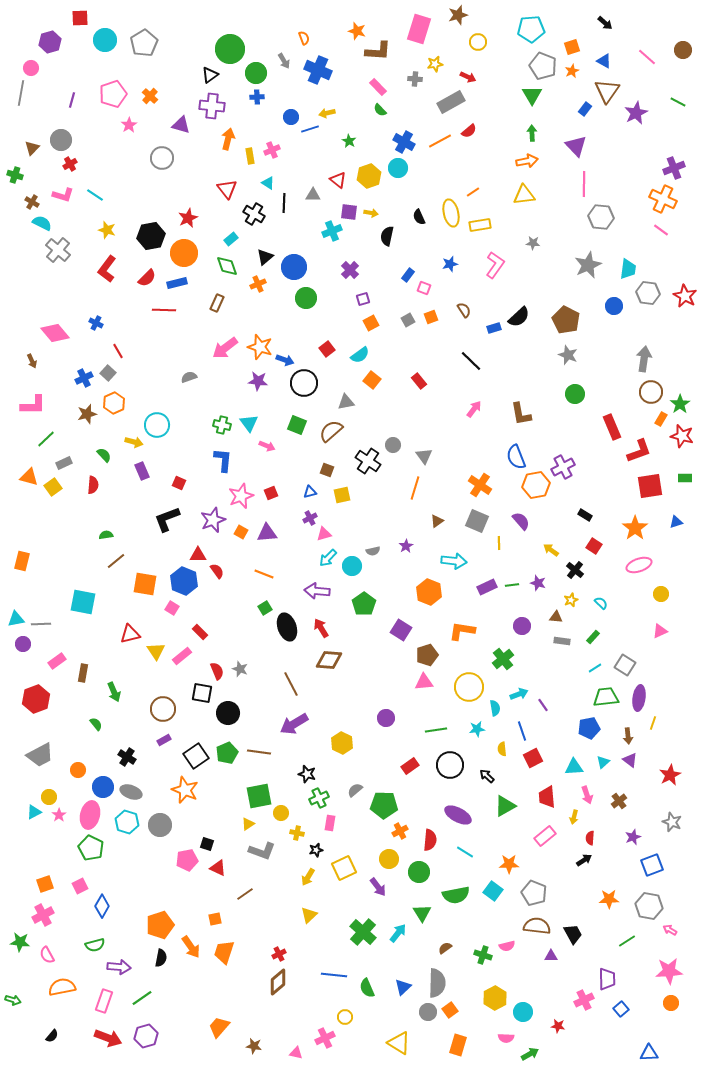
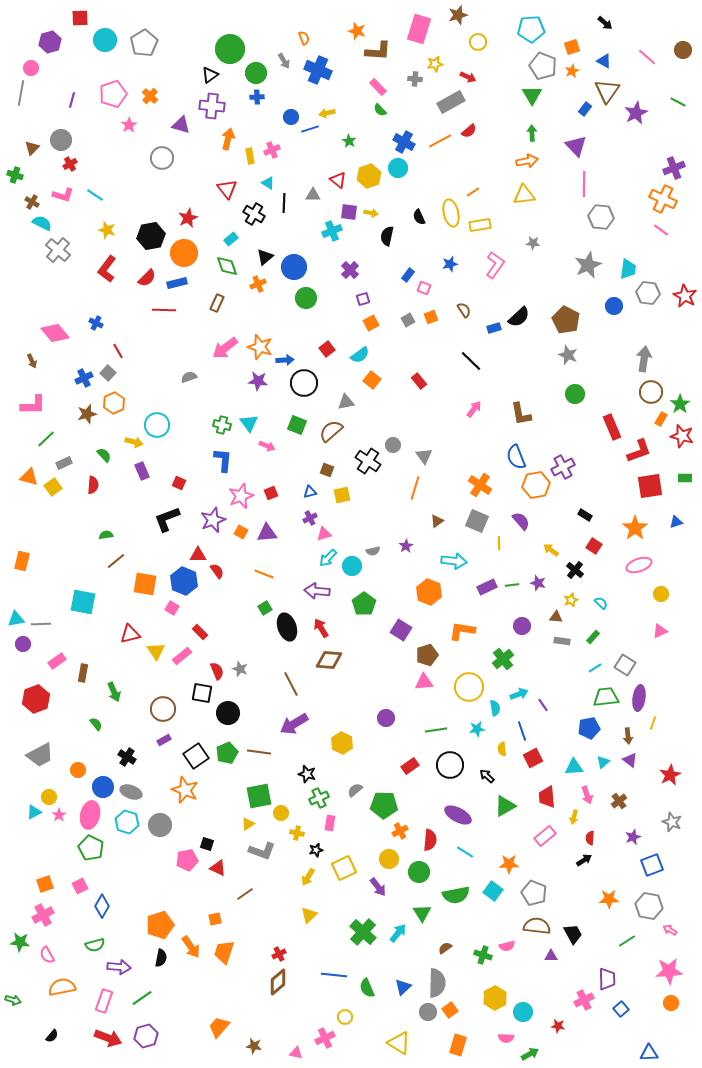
blue arrow at (285, 360): rotated 24 degrees counterclockwise
